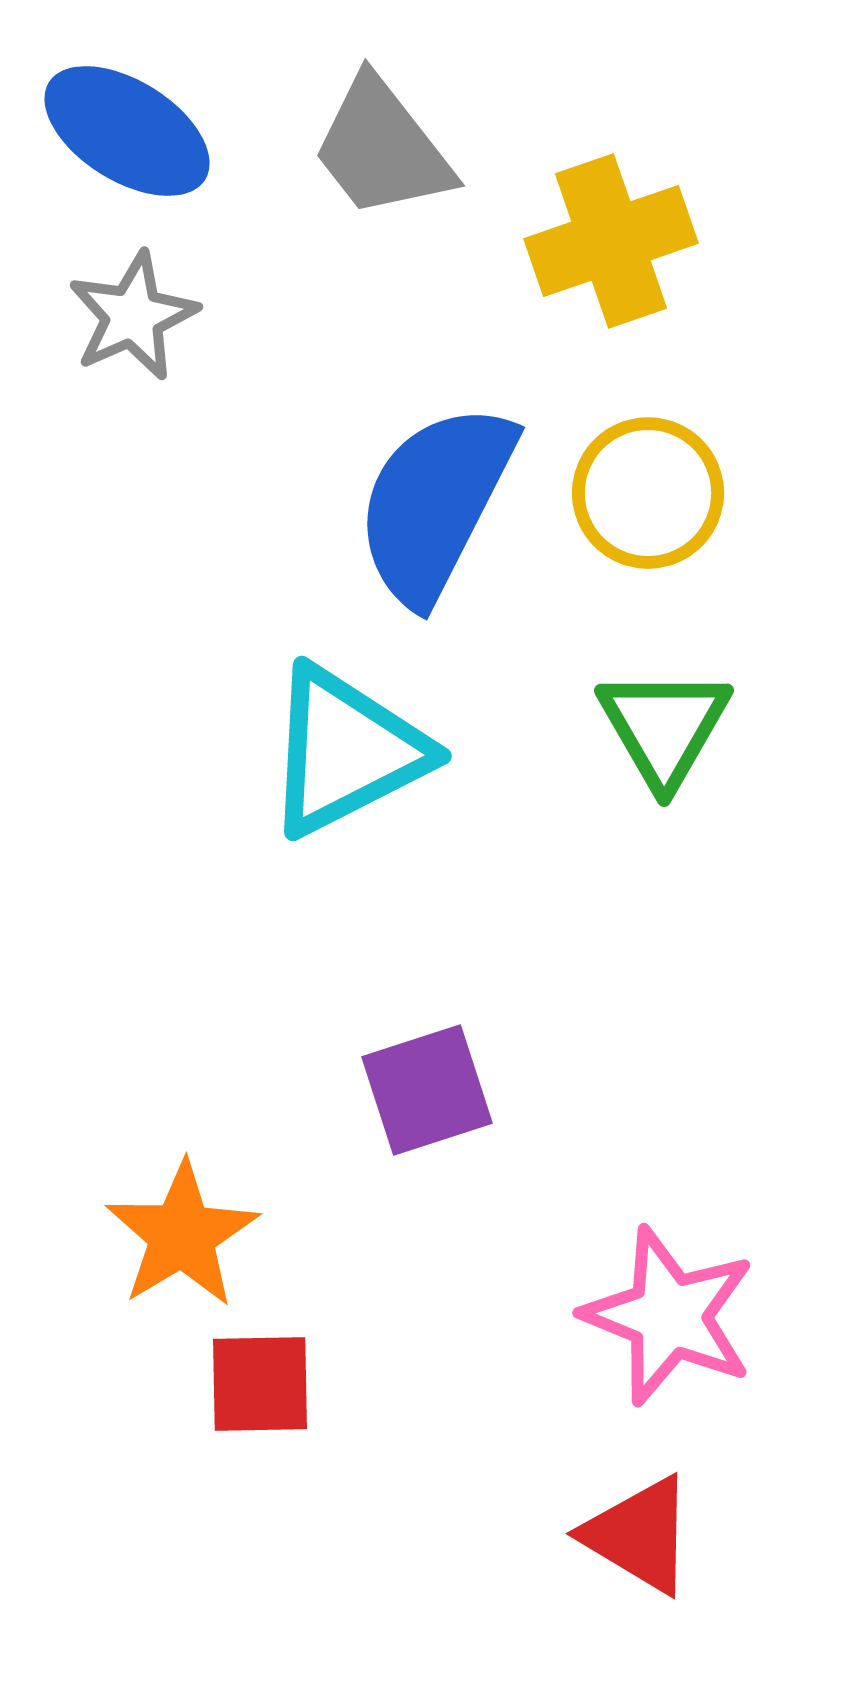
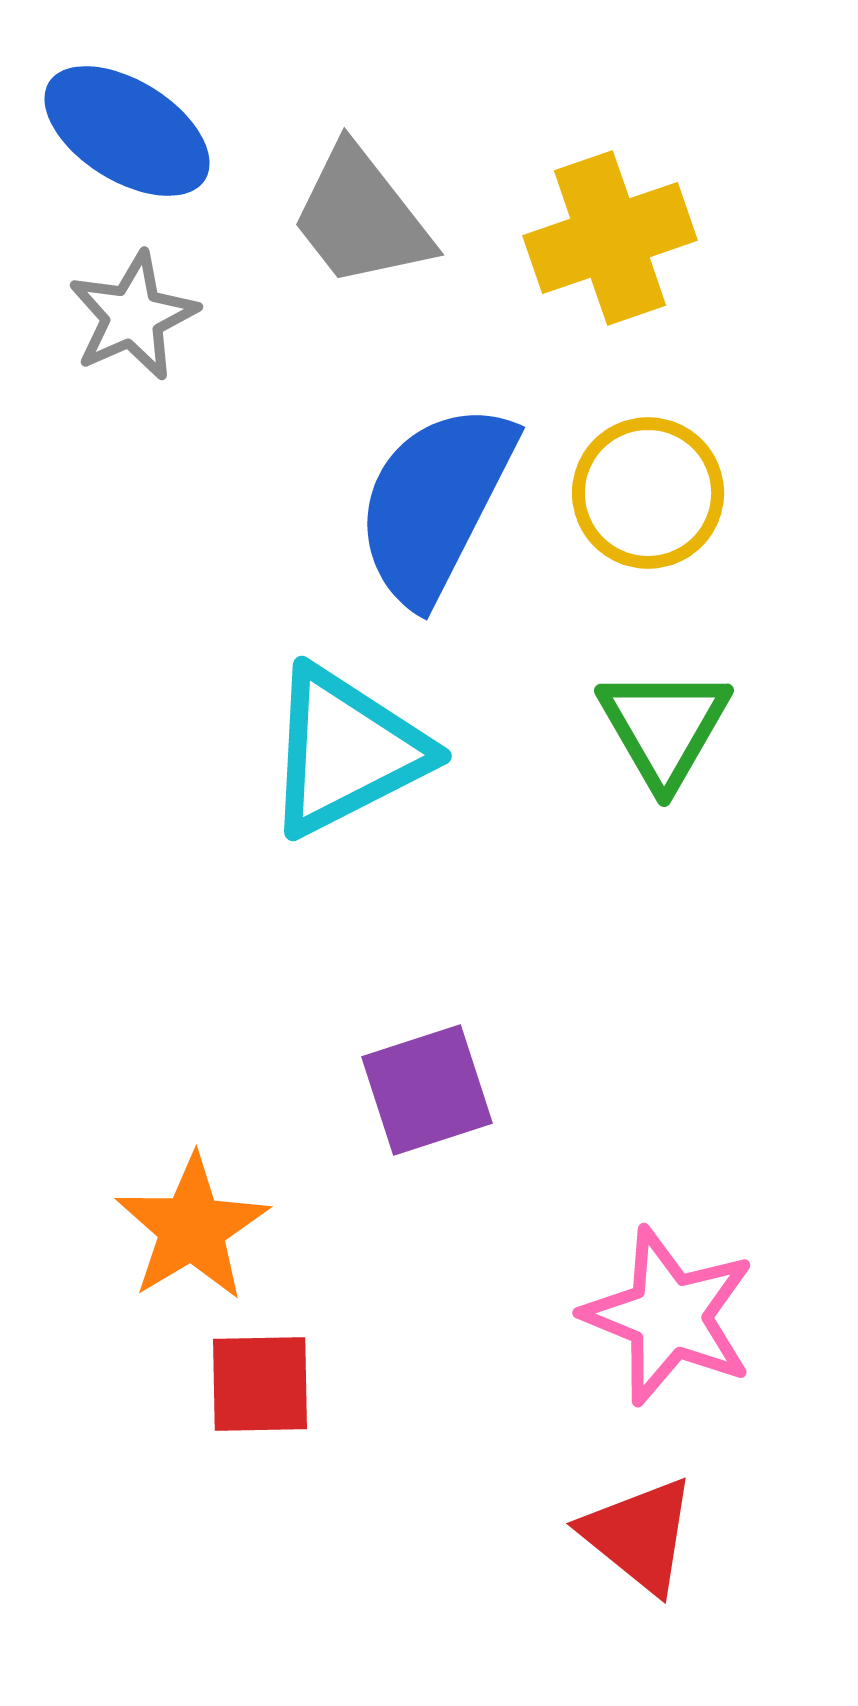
gray trapezoid: moved 21 px left, 69 px down
yellow cross: moved 1 px left, 3 px up
orange star: moved 10 px right, 7 px up
red triangle: rotated 8 degrees clockwise
